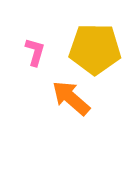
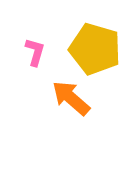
yellow pentagon: rotated 15 degrees clockwise
